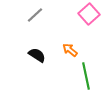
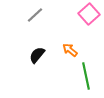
black semicircle: rotated 84 degrees counterclockwise
